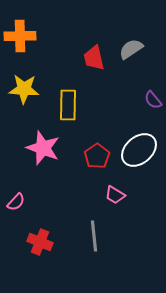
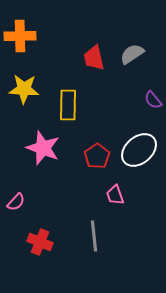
gray semicircle: moved 1 px right, 5 px down
pink trapezoid: rotated 40 degrees clockwise
